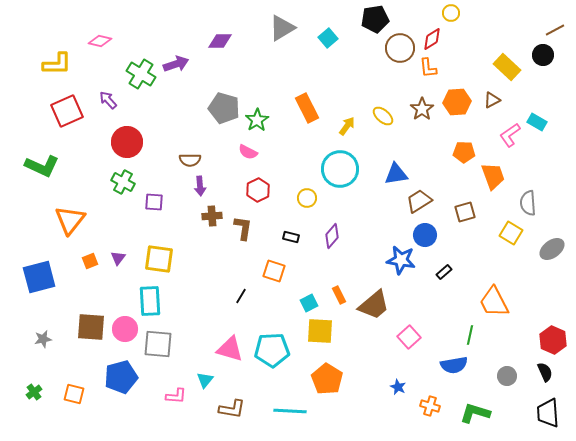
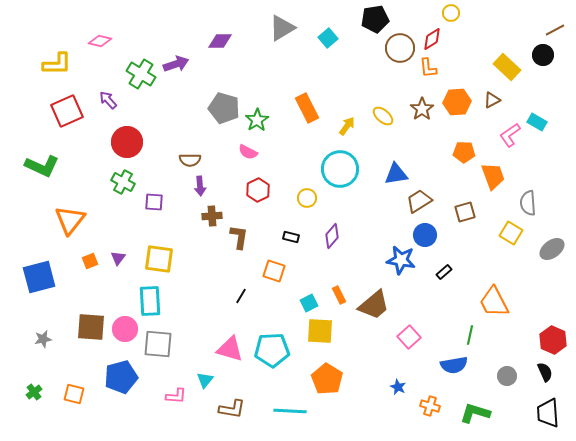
brown L-shape at (243, 228): moved 4 px left, 9 px down
